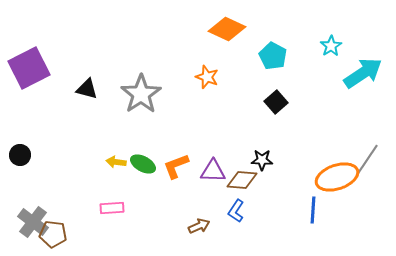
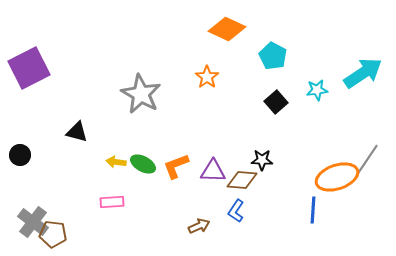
cyan star: moved 14 px left, 44 px down; rotated 25 degrees clockwise
orange star: rotated 15 degrees clockwise
black triangle: moved 10 px left, 43 px down
gray star: rotated 9 degrees counterclockwise
pink rectangle: moved 6 px up
